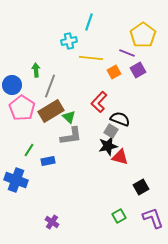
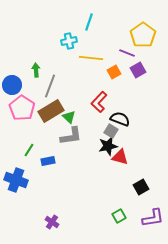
purple L-shape: rotated 100 degrees clockwise
